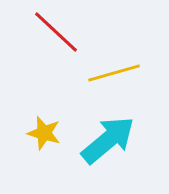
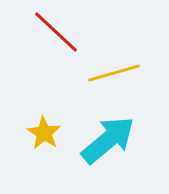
yellow star: rotated 16 degrees clockwise
